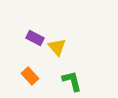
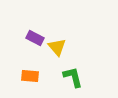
orange rectangle: rotated 42 degrees counterclockwise
green L-shape: moved 1 px right, 4 px up
